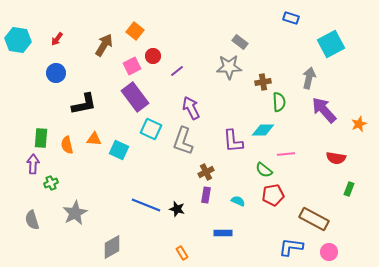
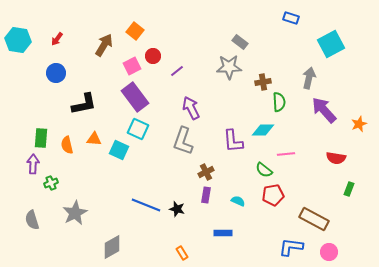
cyan square at (151, 129): moved 13 px left
